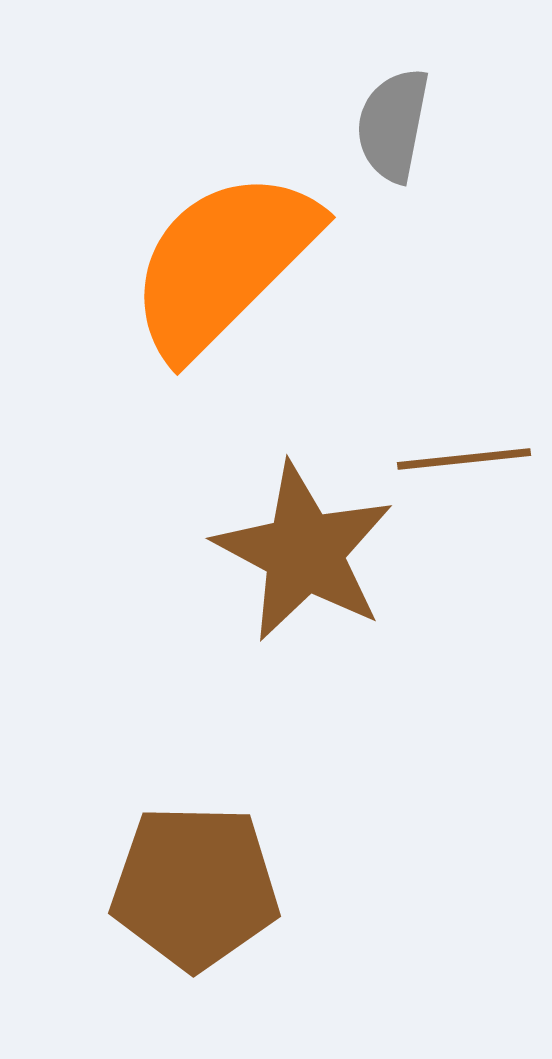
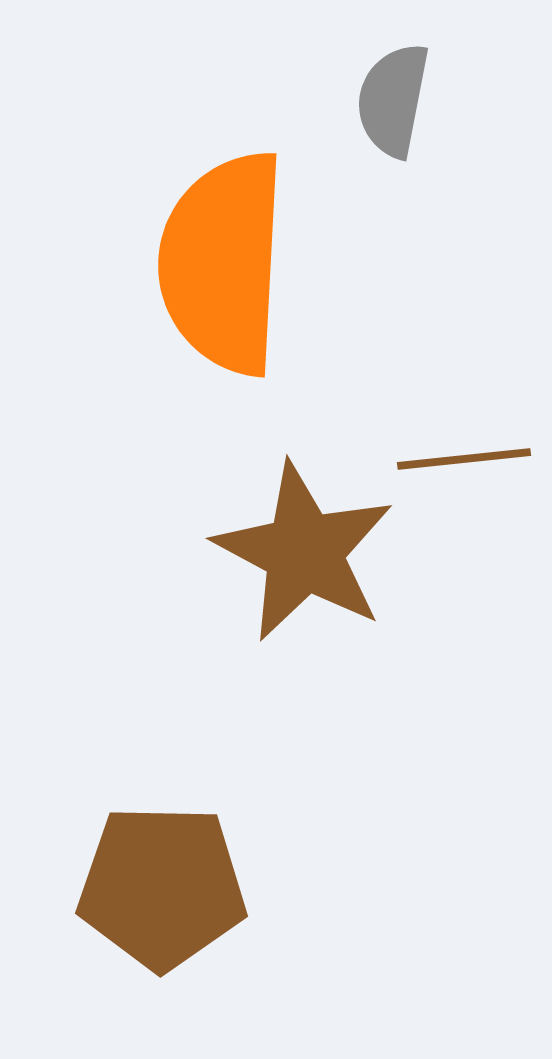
gray semicircle: moved 25 px up
orange semicircle: rotated 42 degrees counterclockwise
brown pentagon: moved 33 px left
